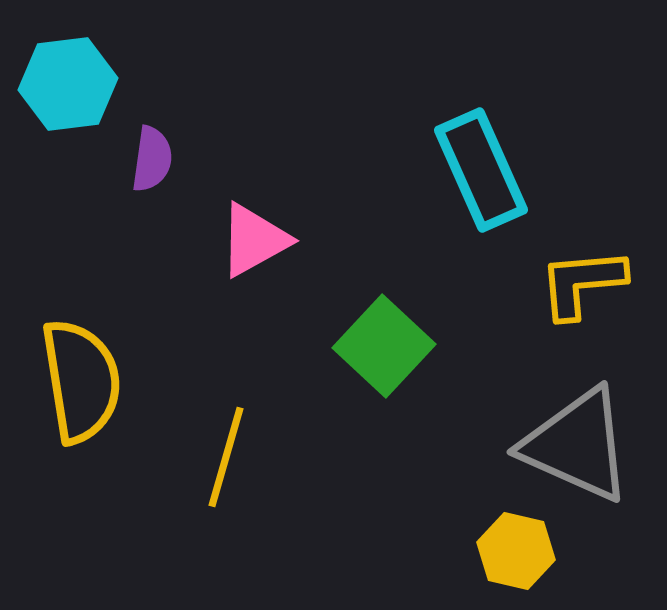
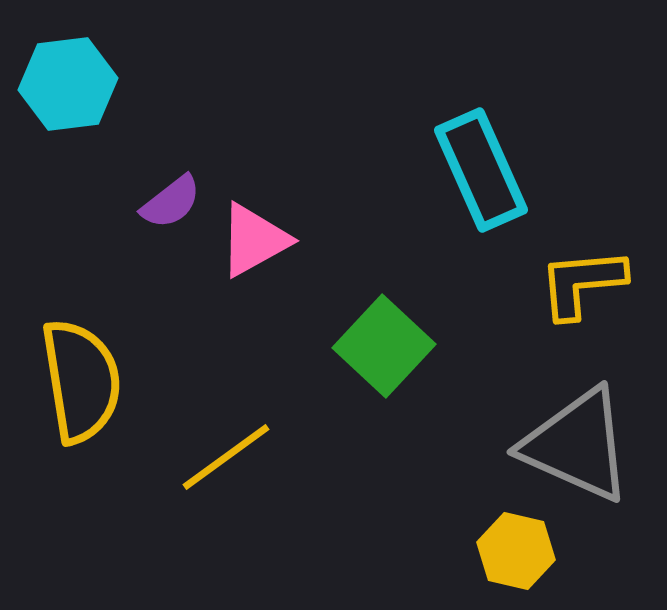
purple semicircle: moved 19 px right, 43 px down; rotated 44 degrees clockwise
yellow line: rotated 38 degrees clockwise
